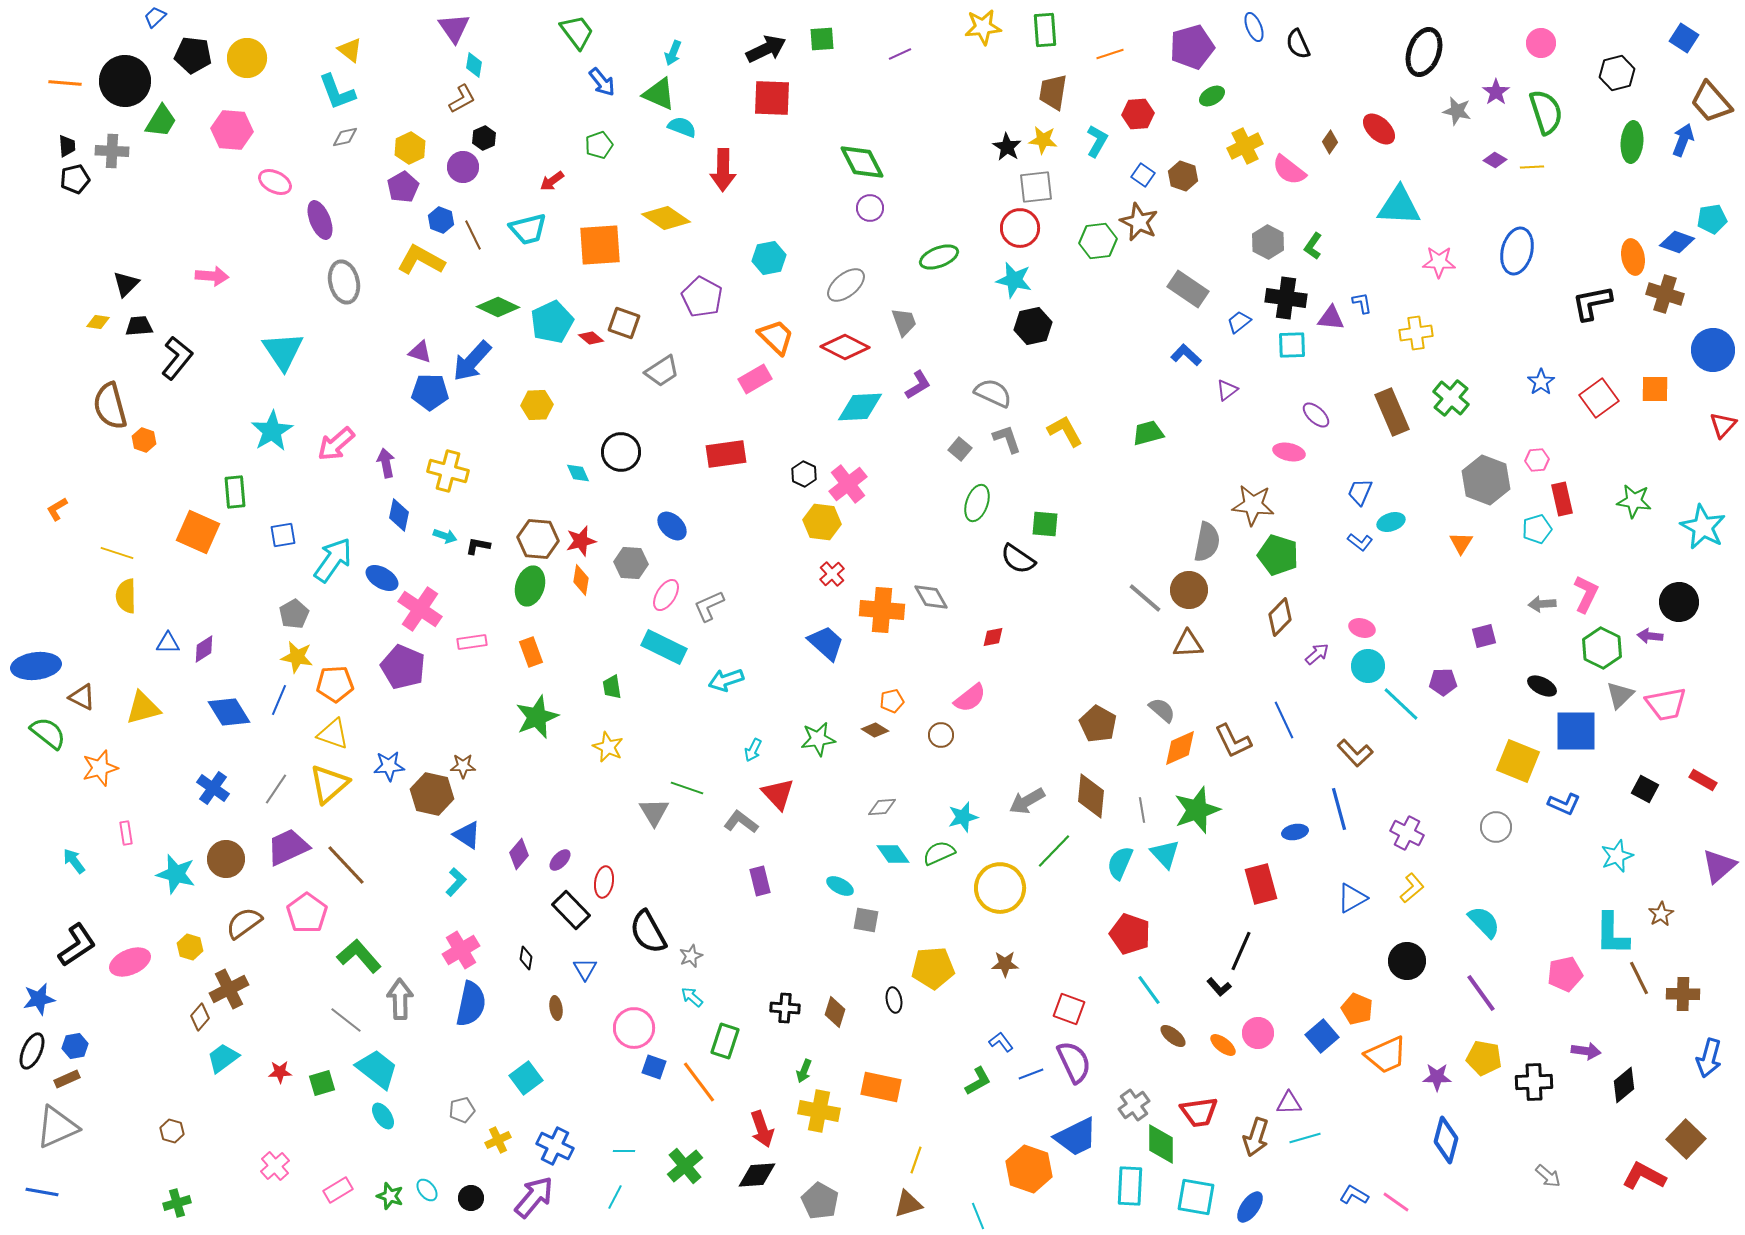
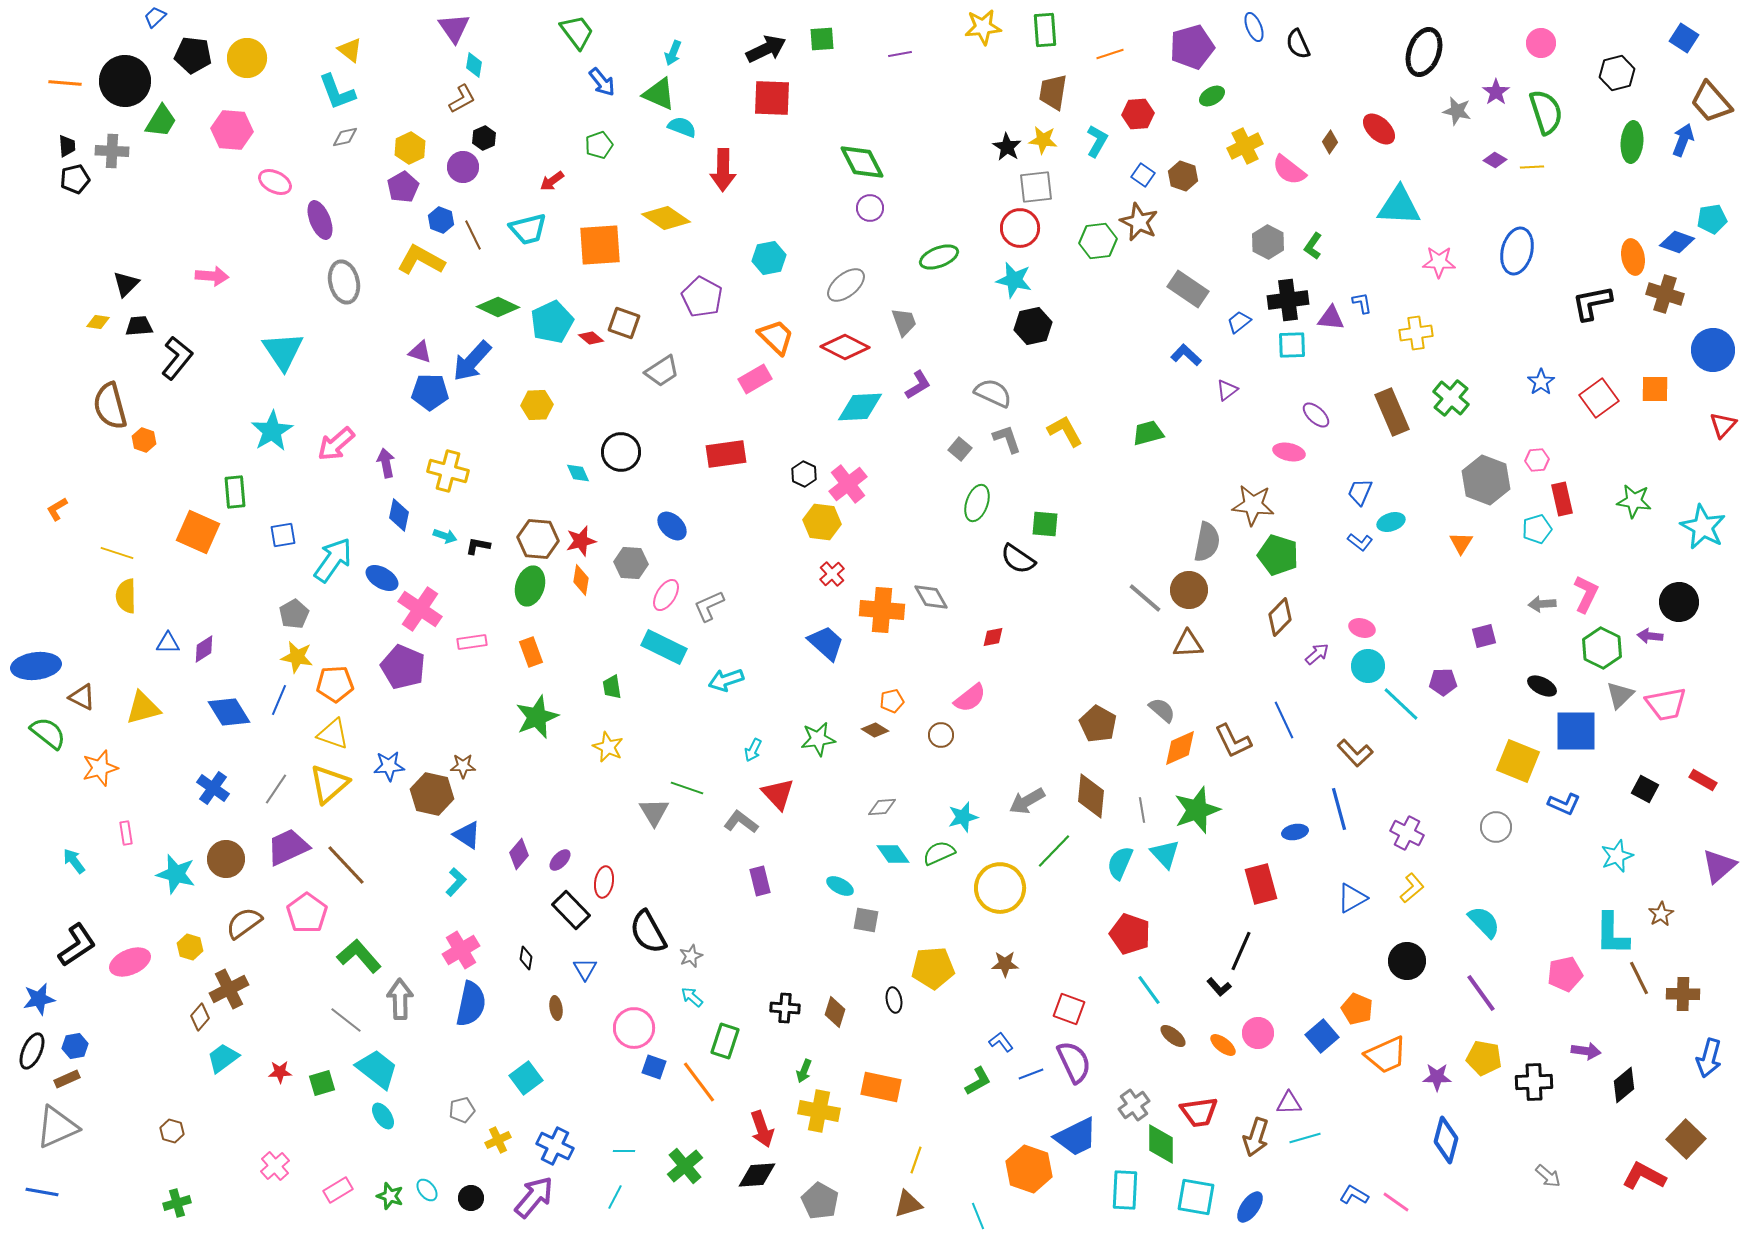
purple line at (900, 54): rotated 15 degrees clockwise
black cross at (1286, 298): moved 2 px right, 2 px down; rotated 15 degrees counterclockwise
cyan rectangle at (1130, 1186): moved 5 px left, 4 px down
